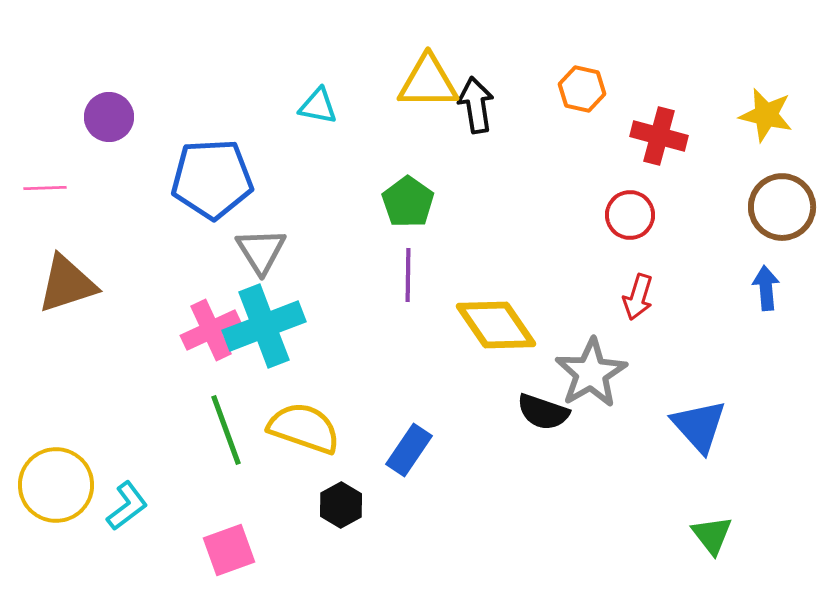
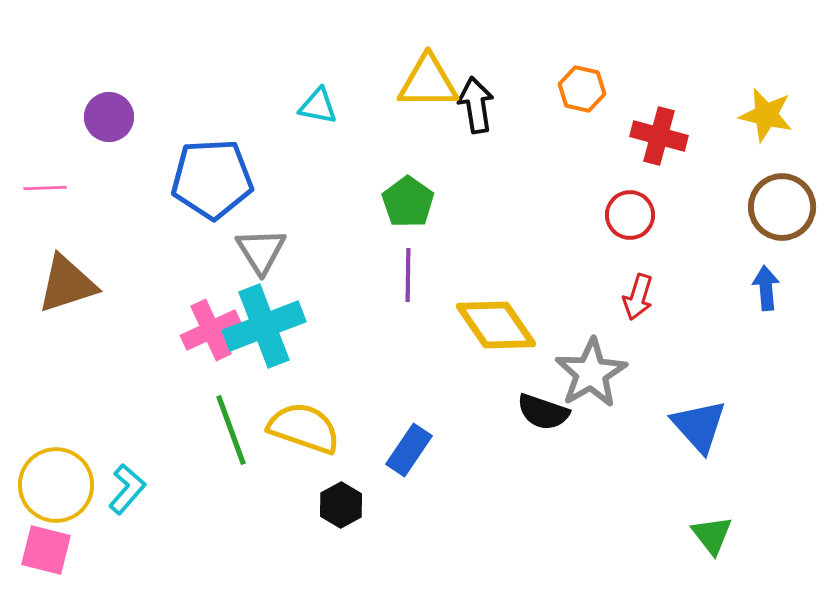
green line: moved 5 px right
cyan L-shape: moved 17 px up; rotated 12 degrees counterclockwise
pink square: moved 183 px left; rotated 34 degrees clockwise
